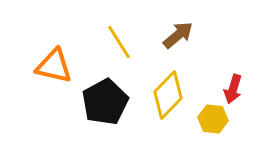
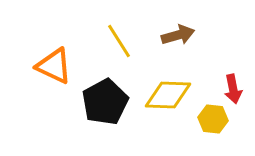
brown arrow: rotated 24 degrees clockwise
yellow line: moved 1 px up
orange triangle: rotated 12 degrees clockwise
red arrow: rotated 28 degrees counterclockwise
yellow diamond: rotated 48 degrees clockwise
